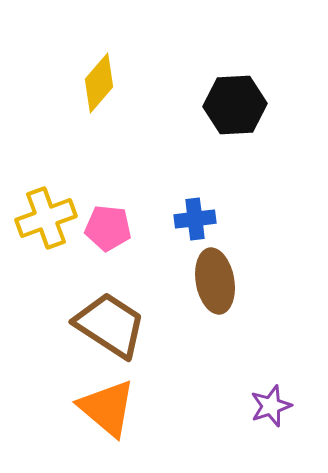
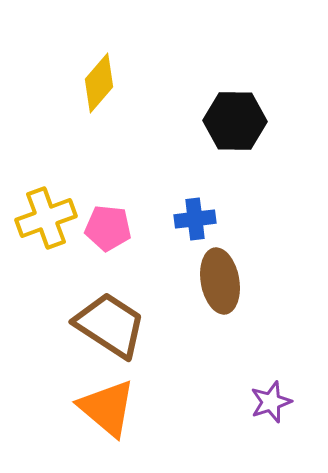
black hexagon: moved 16 px down; rotated 4 degrees clockwise
brown ellipse: moved 5 px right
purple star: moved 4 px up
